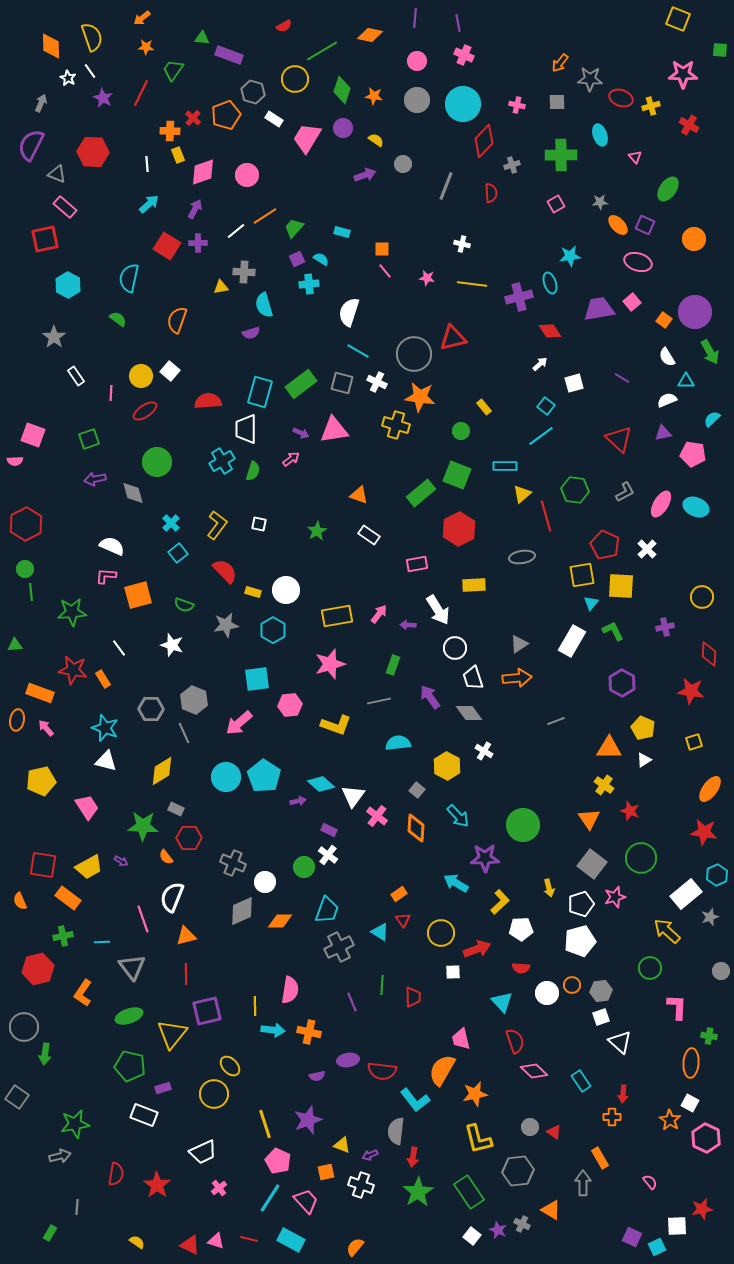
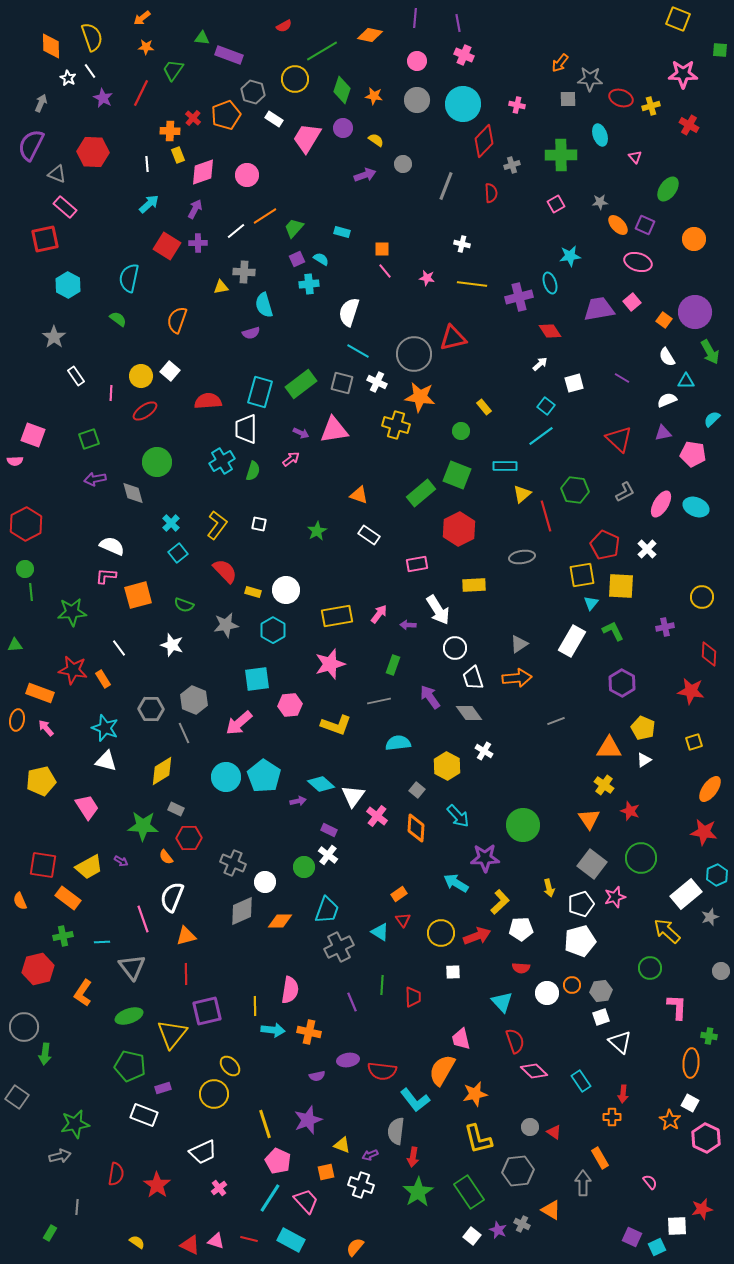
gray square at (557, 102): moved 11 px right, 3 px up
red arrow at (477, 949): moved 13 px up
